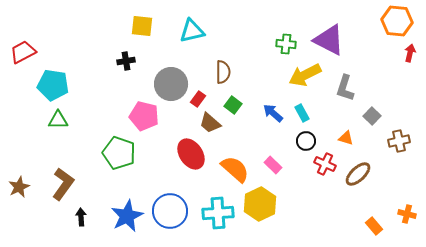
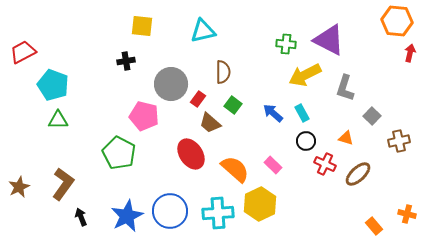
cyan triangle: moved 11 px right
cyan pentagon: rotated 12 degrees clockwise
green pentagon: rotated 8 degrees clockwise
black arrow: rotated 18 degrees counterclockwise
